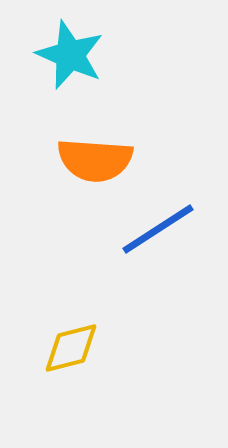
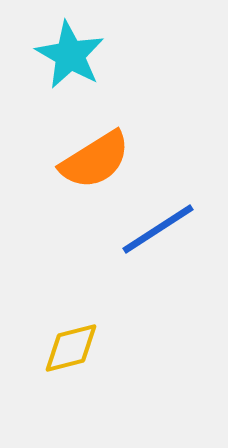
cyan star: rotated 6 degrees clockwise
orange semicircle: rotated 36 degrees counterclockwise
